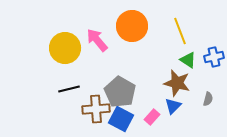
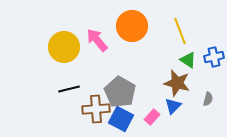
yellow circle: moved 1 px left, 1 px up
